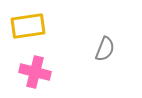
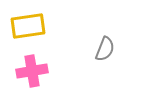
pink cross: moved 3 px left, 1 px up; rotated 24 degrees counterclockwise
